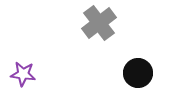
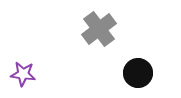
gray cross: moved 6 px down
